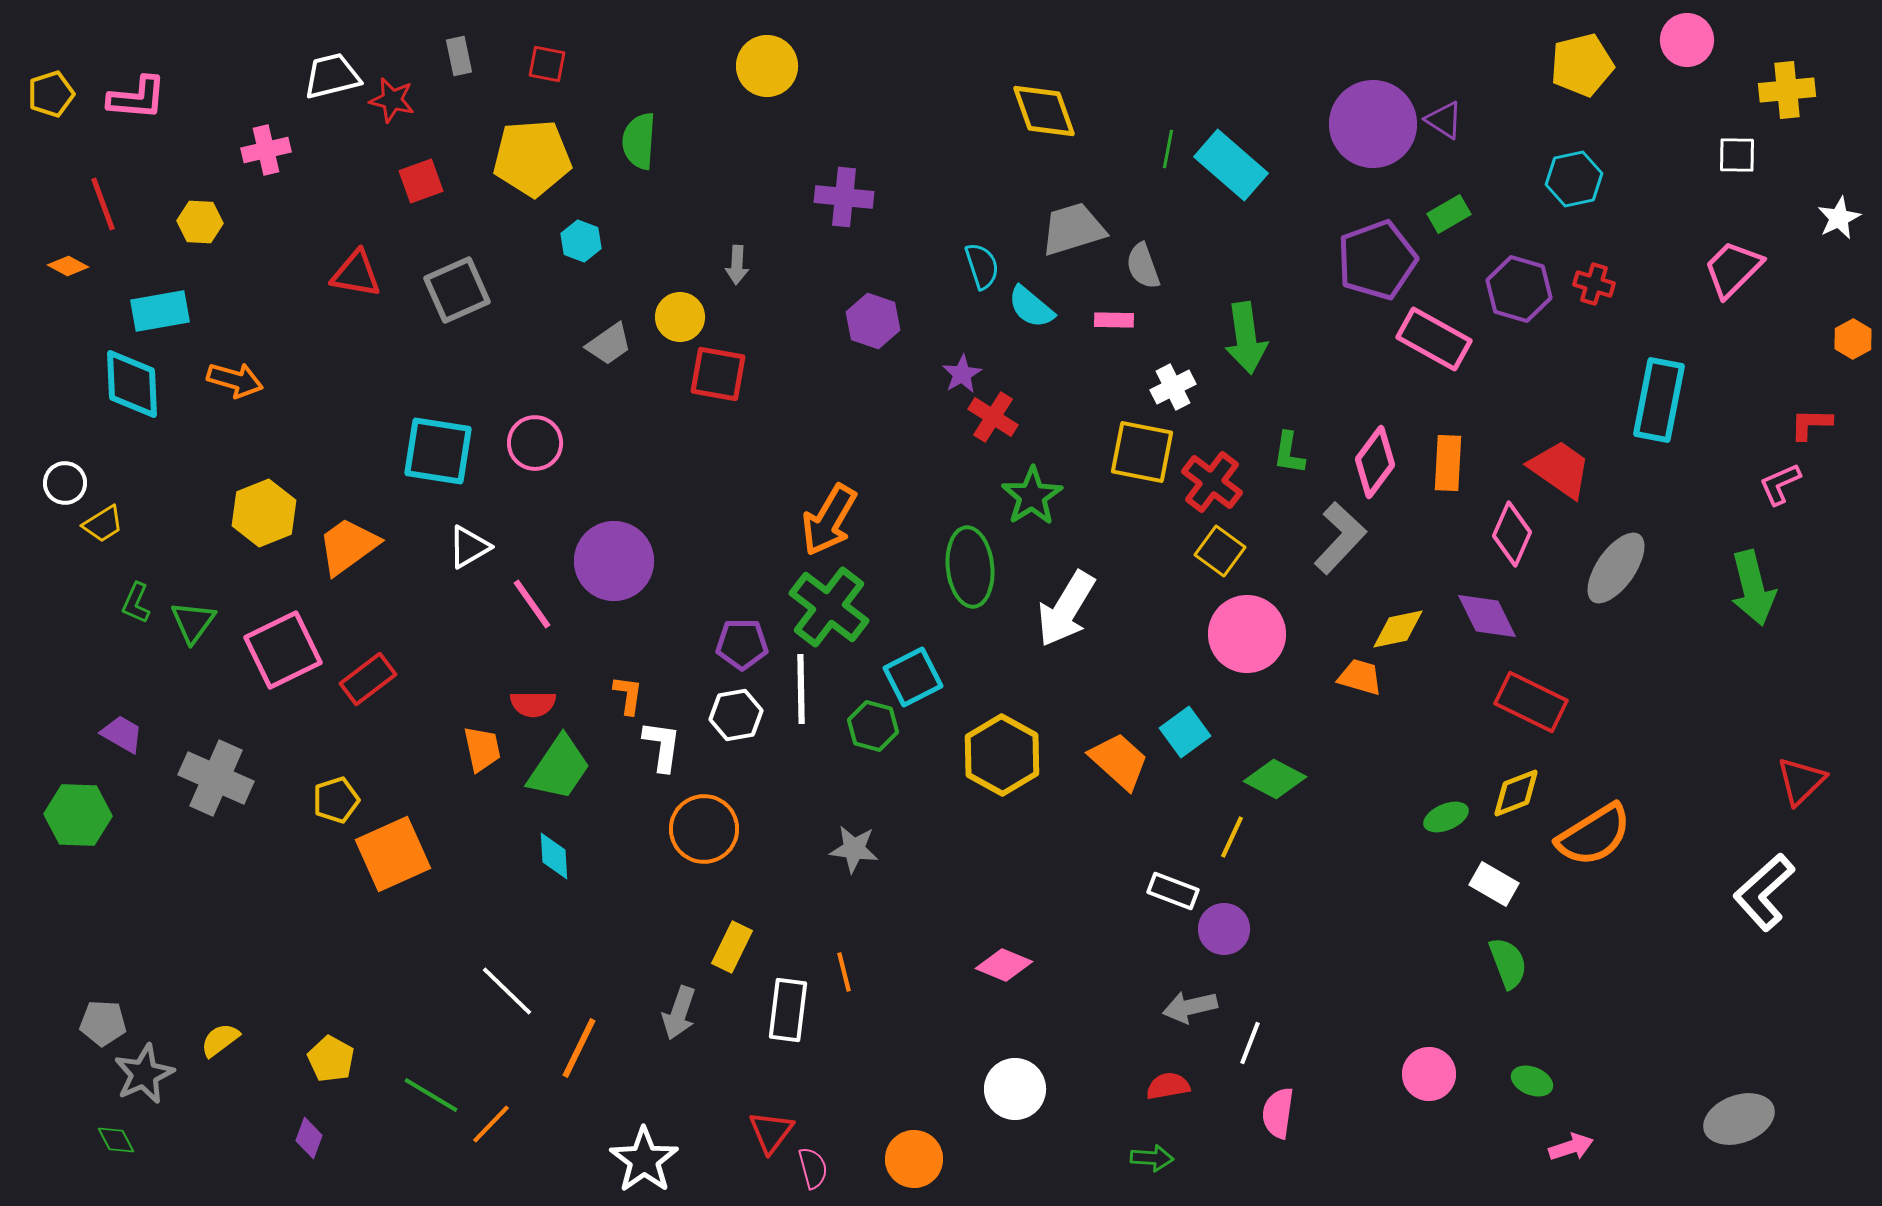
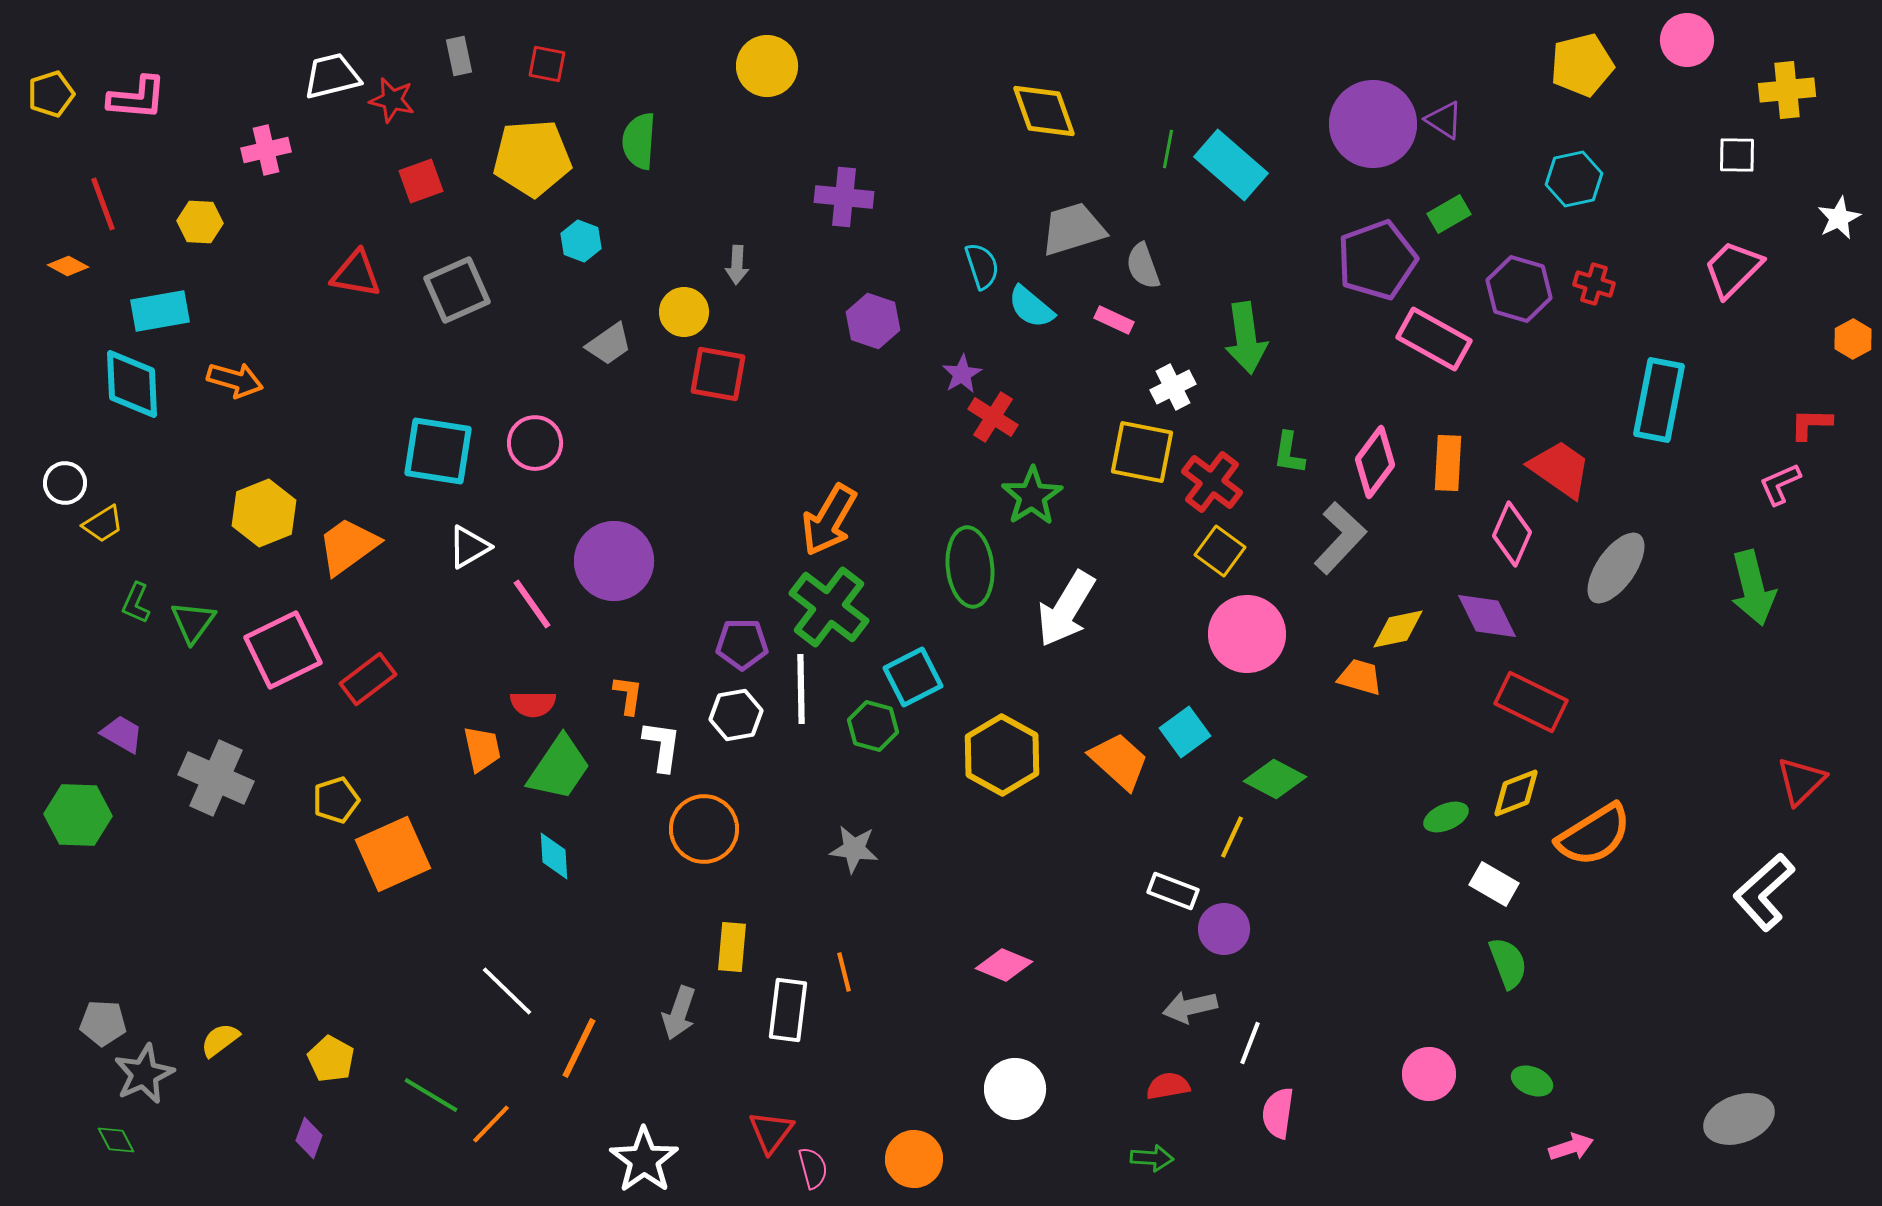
yellow circle at (680, 317): moved 4 px right, 5 px up
pink rectangle at (1114, 320): rotated 24 degrees clockwise
yellow rectangle at (732, 947): rotated 21 degrees counterclockwise
